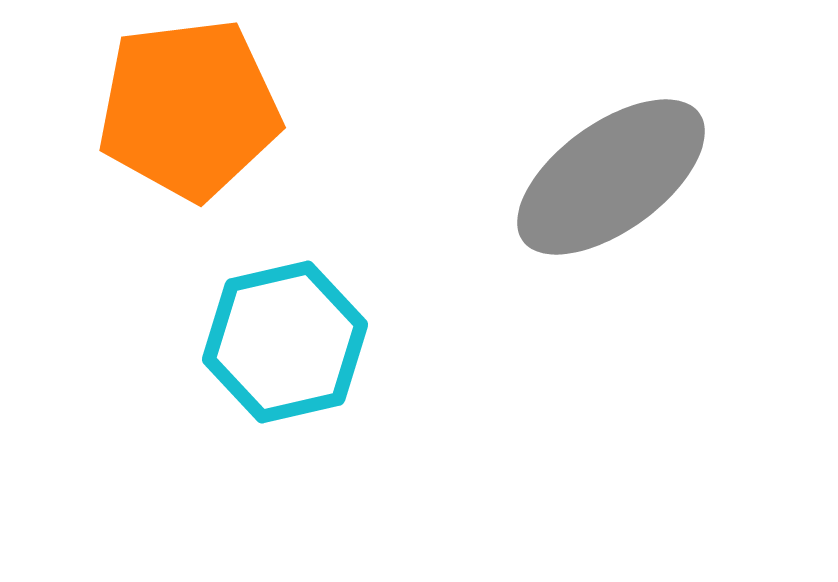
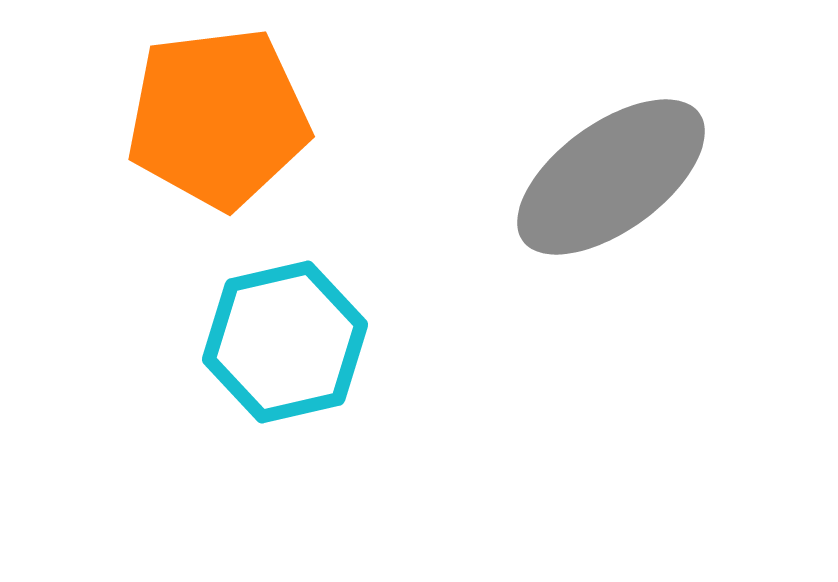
orange pentagon: moved 29 px right, 9 px down
